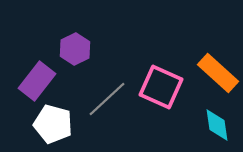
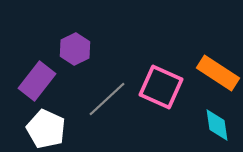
orange rectangle: rotated 9 degrees counterclockwise
white pentagon: moved 7 px left, 5 px down; rotated 9 degrees clockwise
